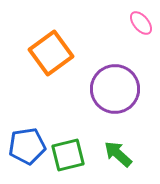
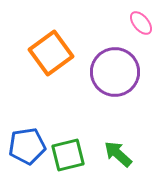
purple circle: moved 17 px up
